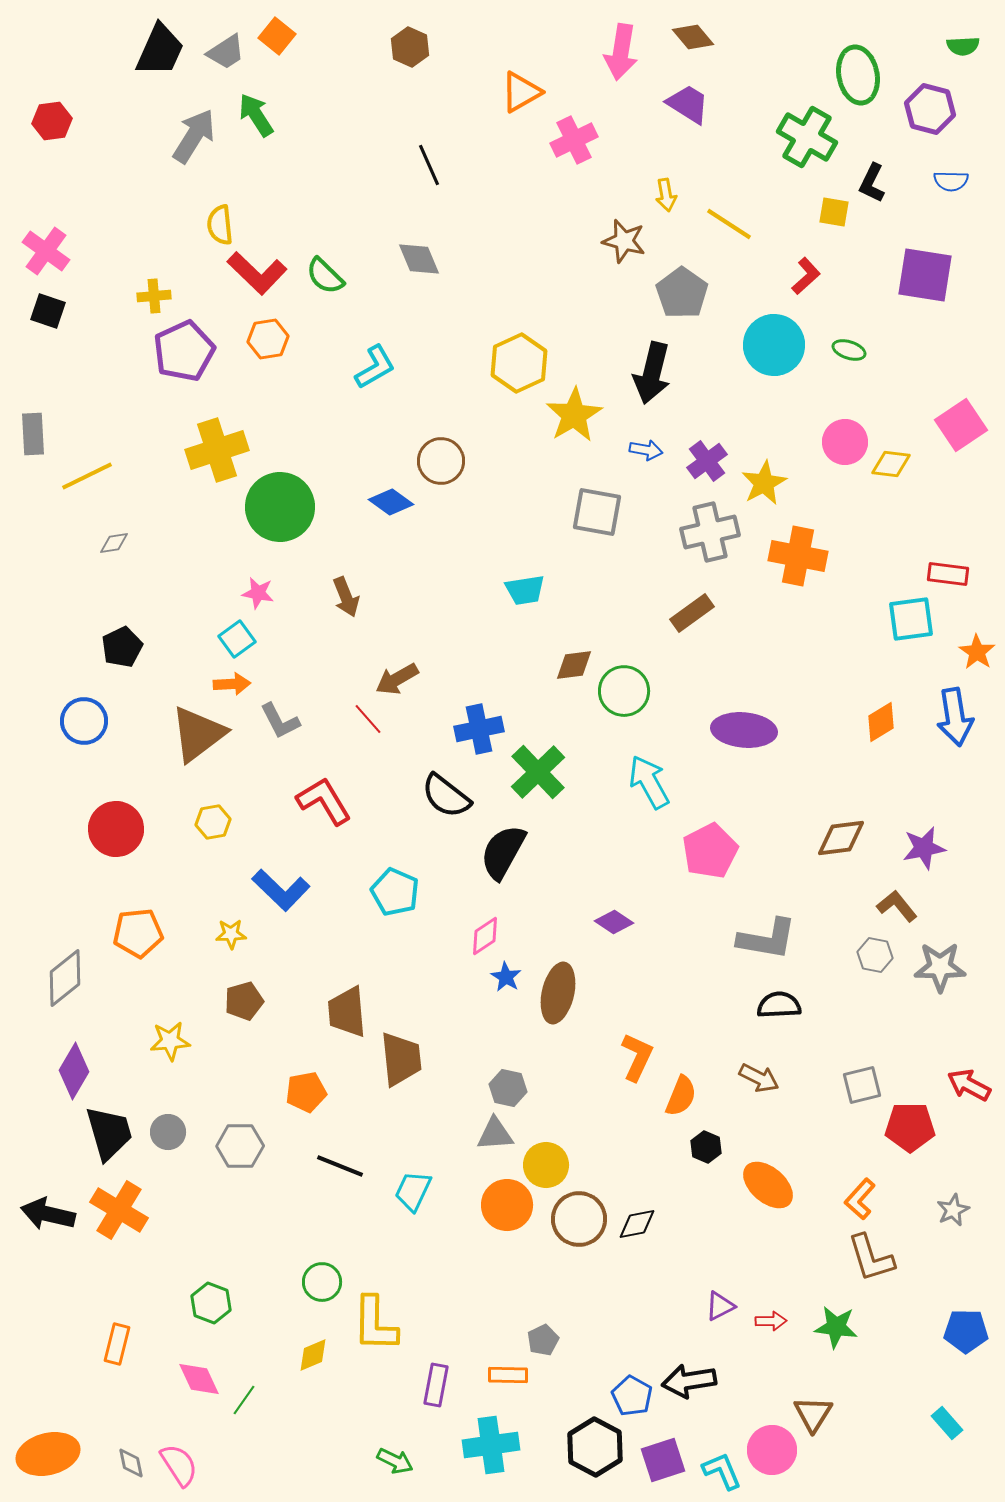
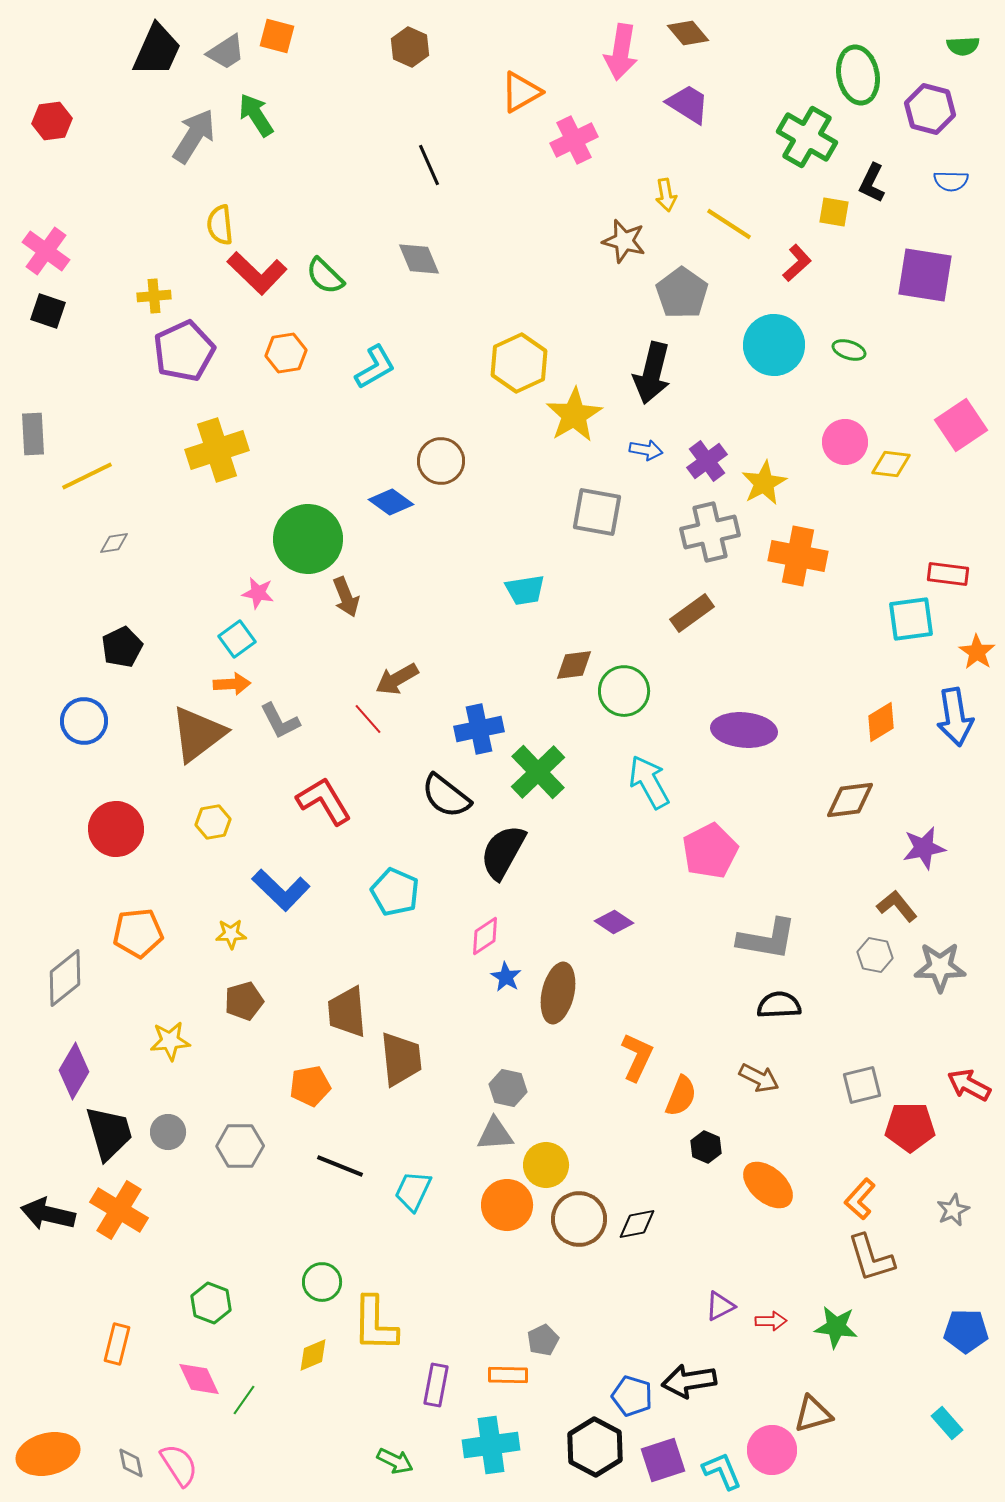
orange square at (277, 36): rotated 24 degrees counterclockwise
brown diamond at (693, 37): moved 5 px left, 4 px up
black trapezoid at (160, 50): moved 3 px left
red L-shape at (806, 276): moved 9 px left, 13 px up
orange hexagon at (268, 339): moved 18 px right, 14 px down
green circle at (280, 507): moved 28 px right, 32 px down
brown diamond at (841, 838): moved 9 px right, 38 px up
orange pentagon at (306, 1092): moved 4 px right, 6 px up
blue pentagon at (632, 1396): rotated 12 degrees counterclockwise
brown triangle at (813, 1414): rotated 42 degrees clockwise
